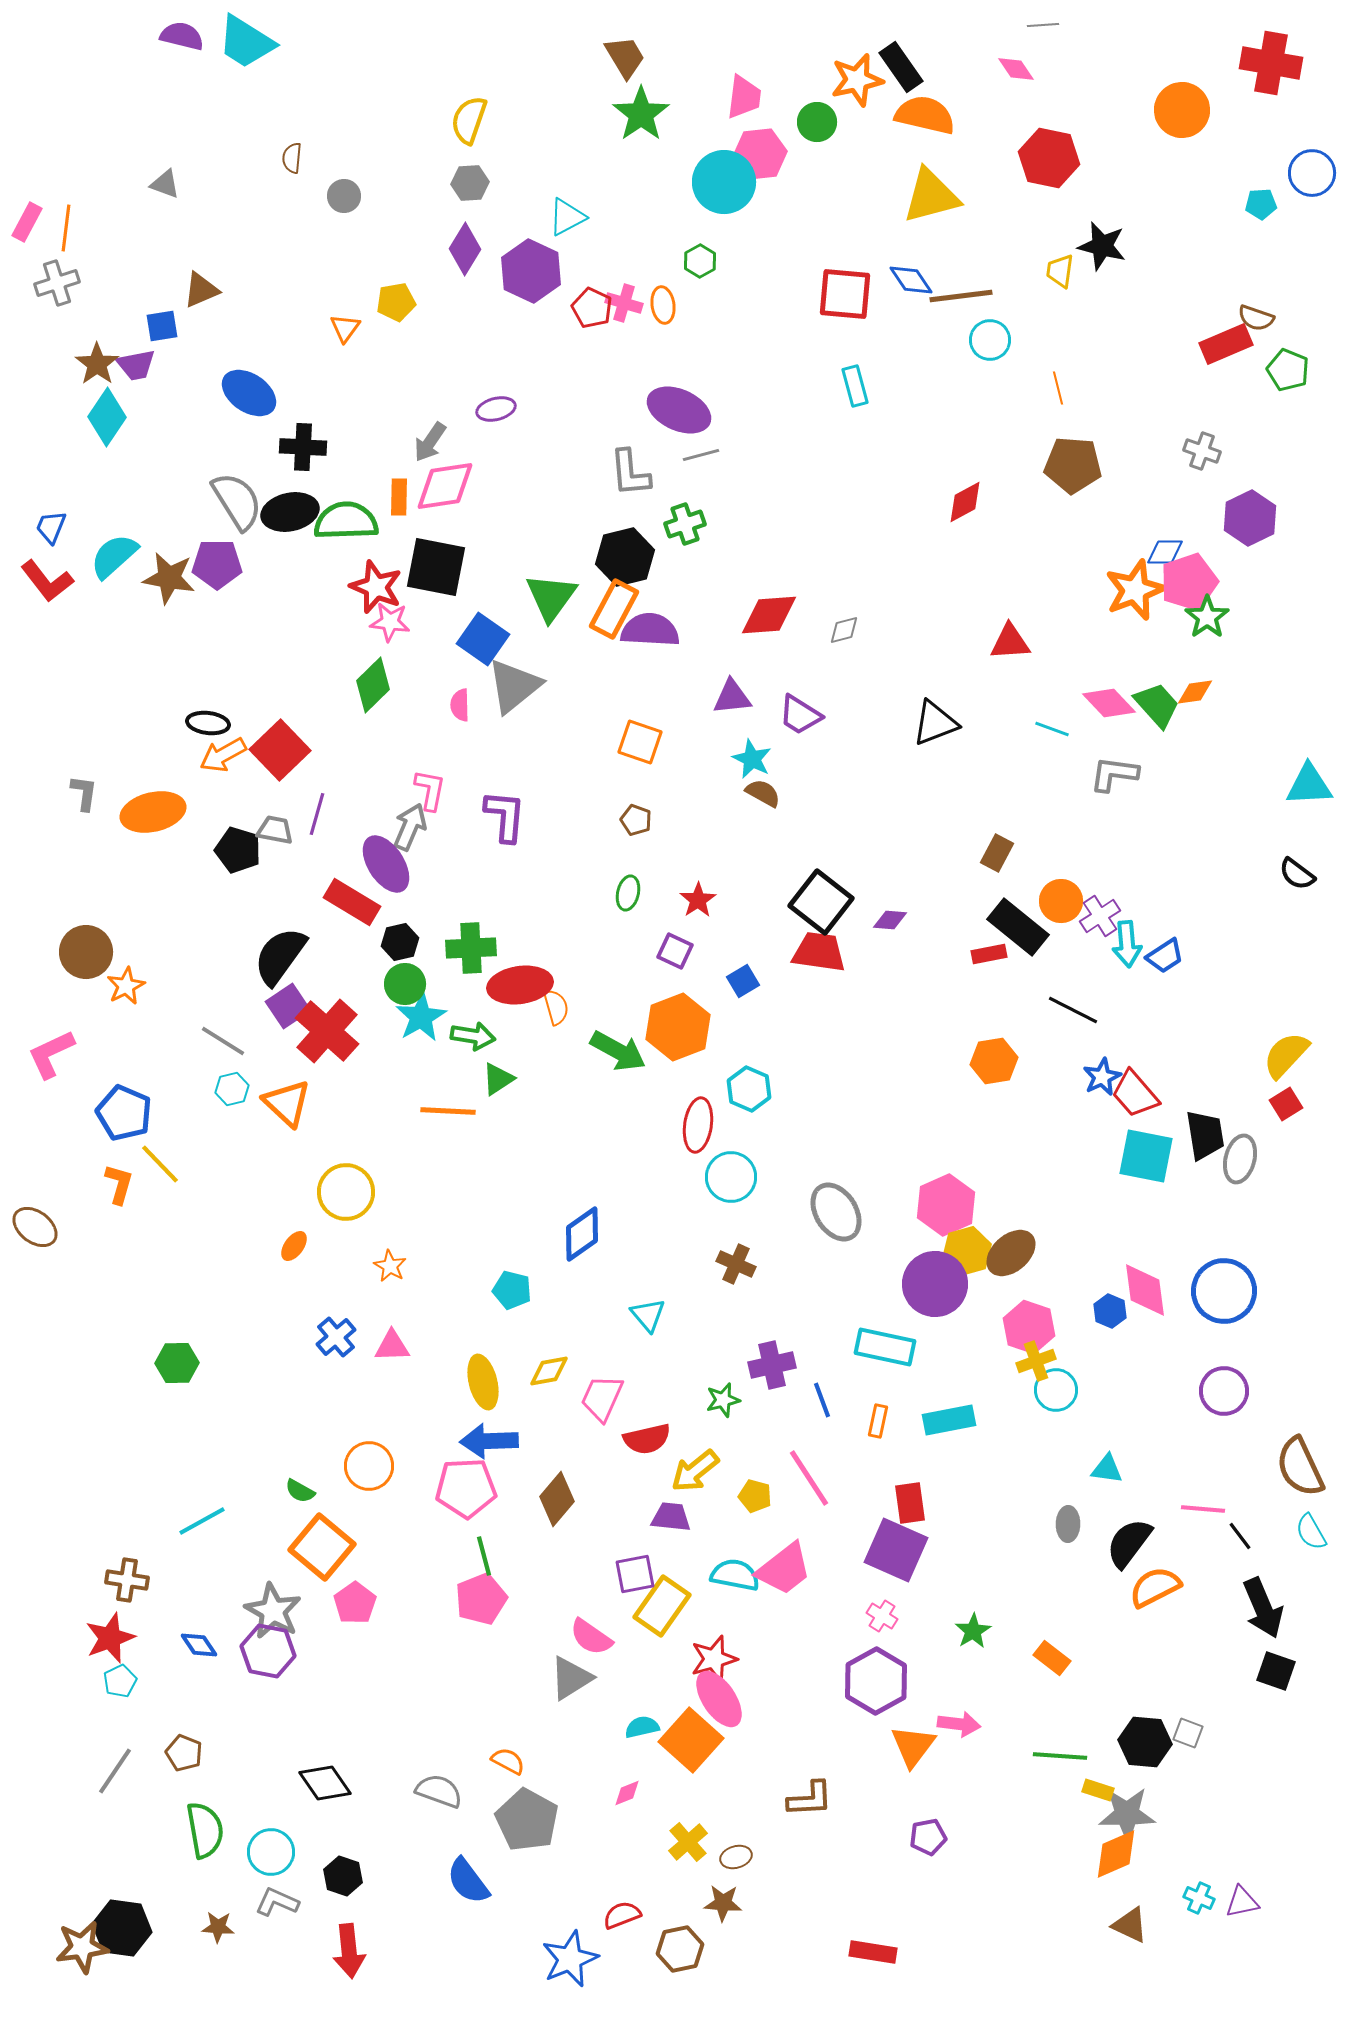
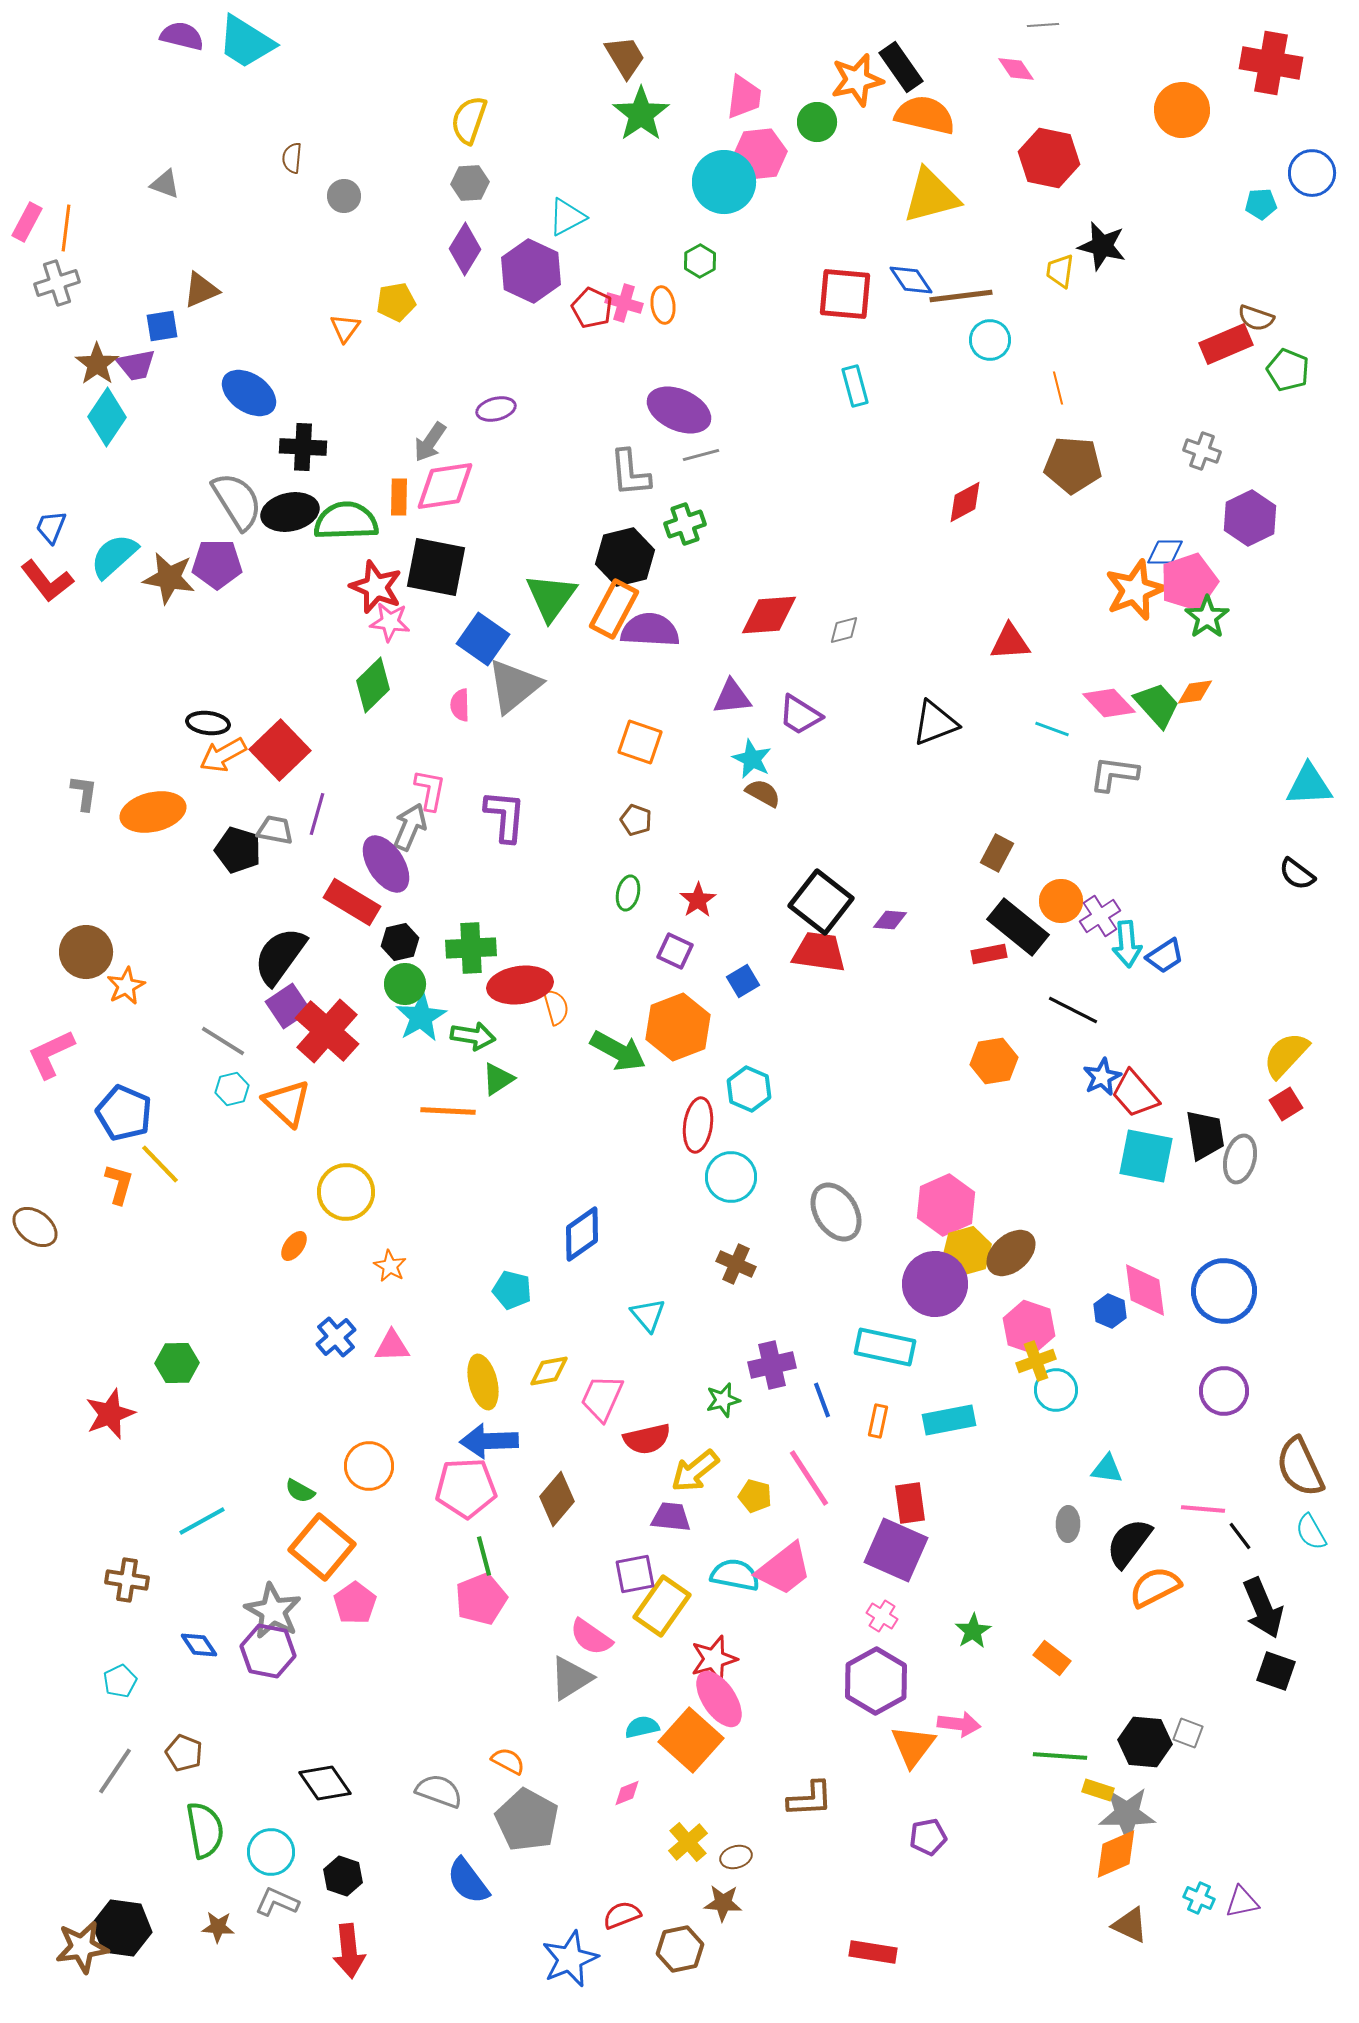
red star at (110, 1638): moved 224 px up
